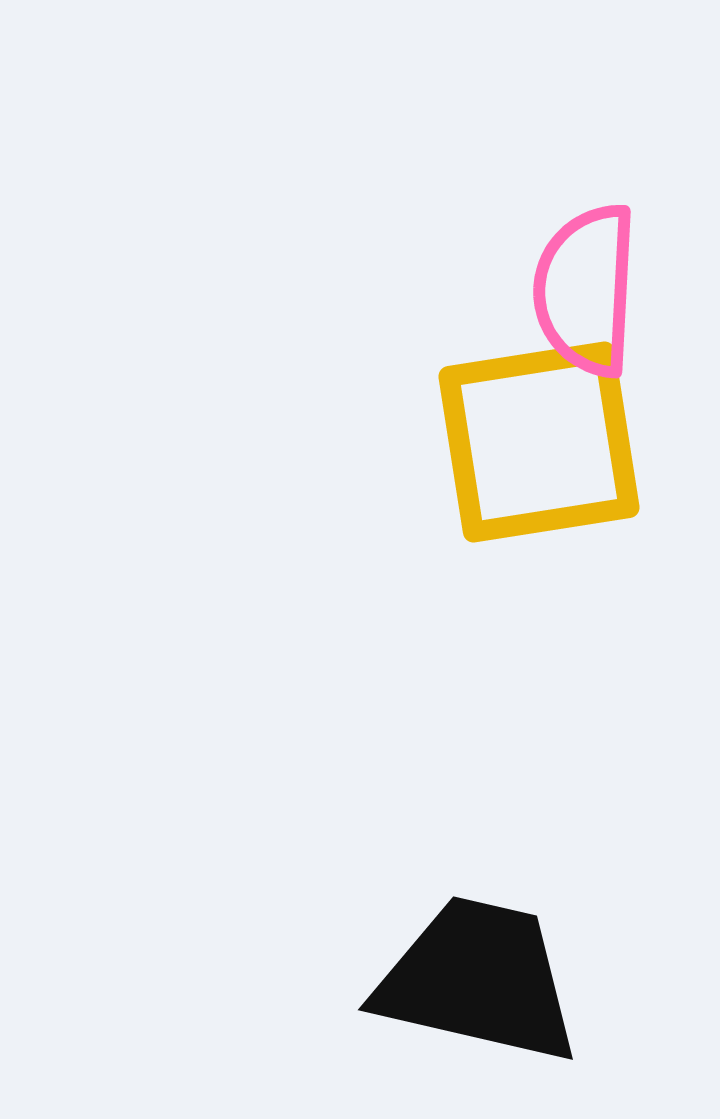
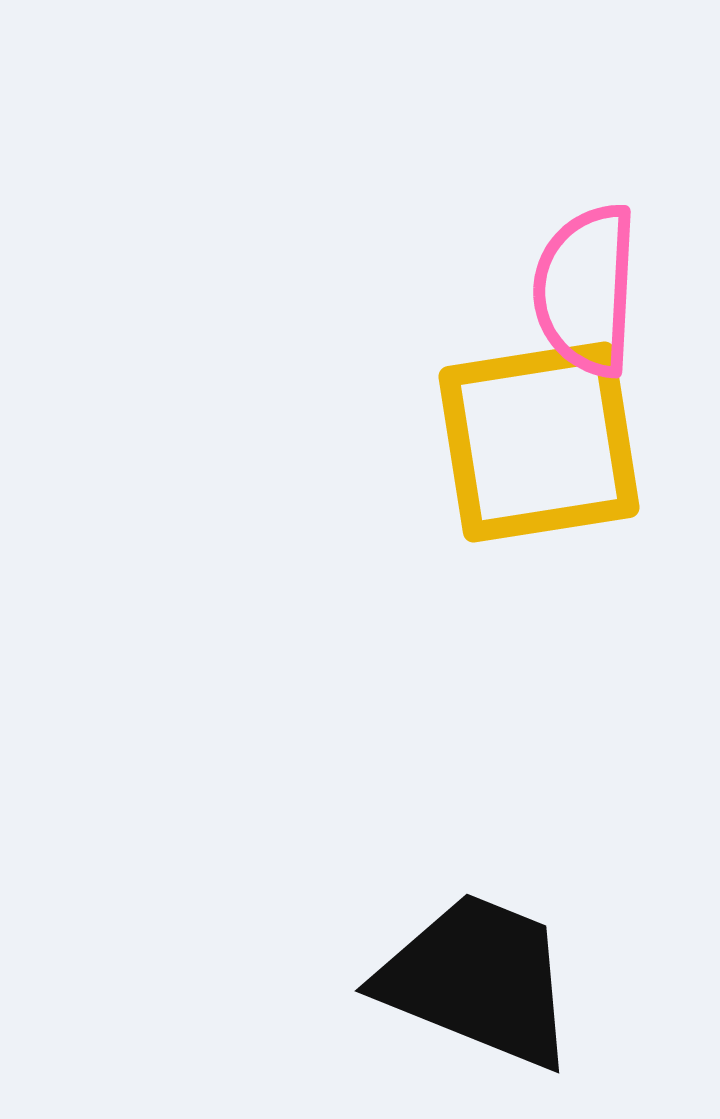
black trapezoid: rotated 9 degrees clockwise
